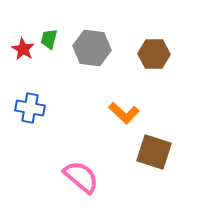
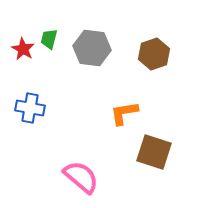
brown hexagon: rotated 20 degrees counterclockwise
orange L-shape: rotated 128 degrees clockwise
